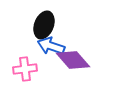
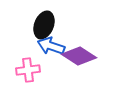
purple diamond: moved 6 px right, 4 px up; rotated 16 degrees counterclockwise
pink cross: moved 3 px right, 1 px down
